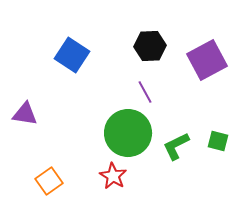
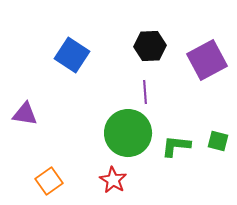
purple line: rotated 25 degrees clockwise
green L-shape: rotated 32 degrees clockwise
red star: moved 4 px down
